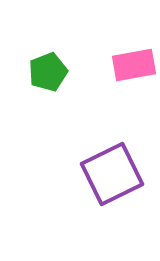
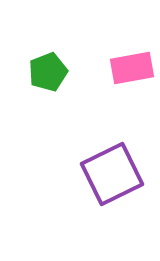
pink rectangle: moved 2 px left, 3 px down
